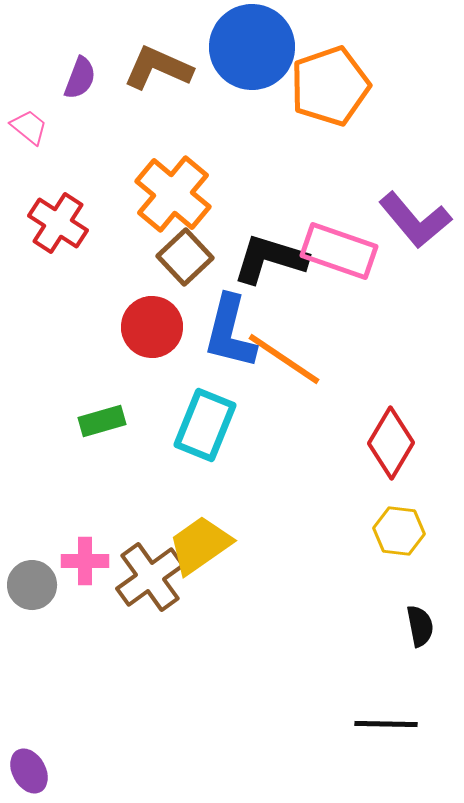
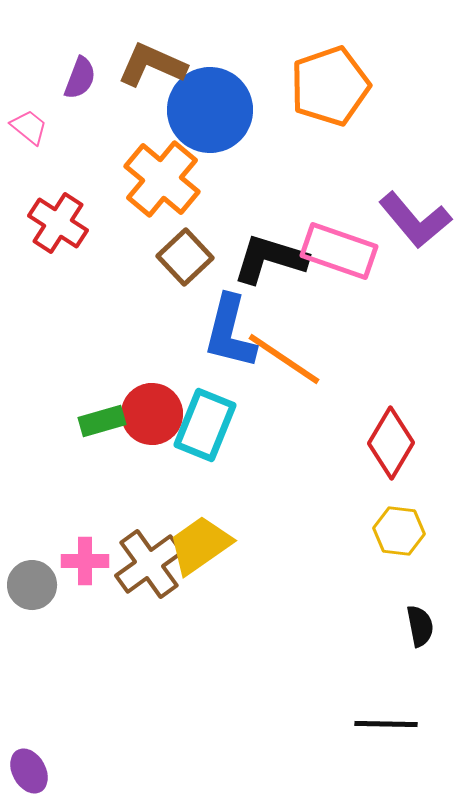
blue circle: moved 42 px left, 63 px down
brown L-shape: moved 6 px left, 3 px up
orange cross: moved 11 px left, 15 px up
red circle: moved 87 px down
brown cross: moved 1 px left, 13 px up
